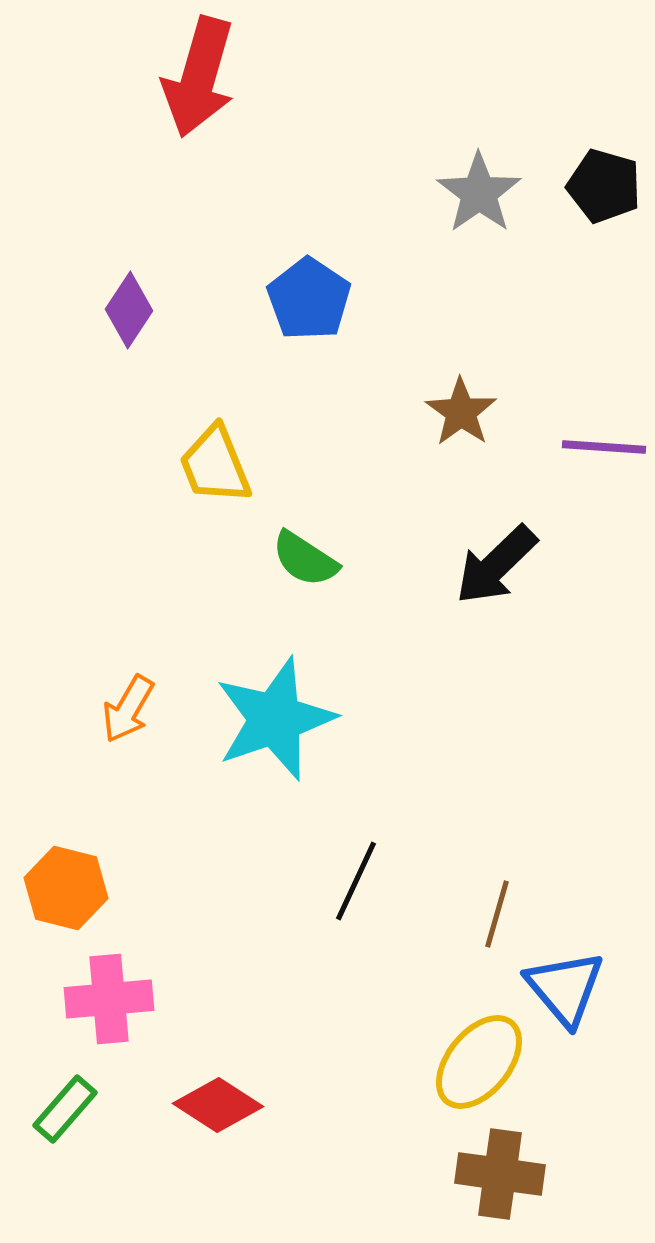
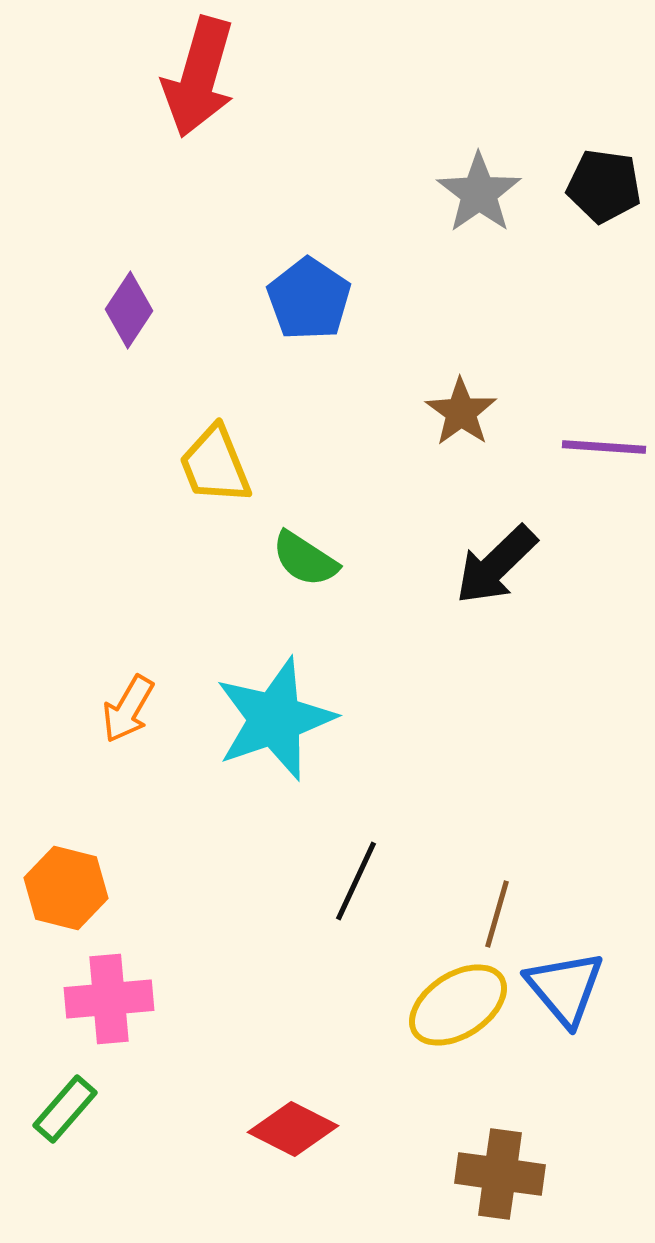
black pentagon: rotated 8 degrees counterclockwise
yellow ellipse: moved 21 px left, 57 px up; rotated 18 degrees clockwise
red diamond: moved 75 px right, 24 px down; rotated 6 degrees counterclockwise
